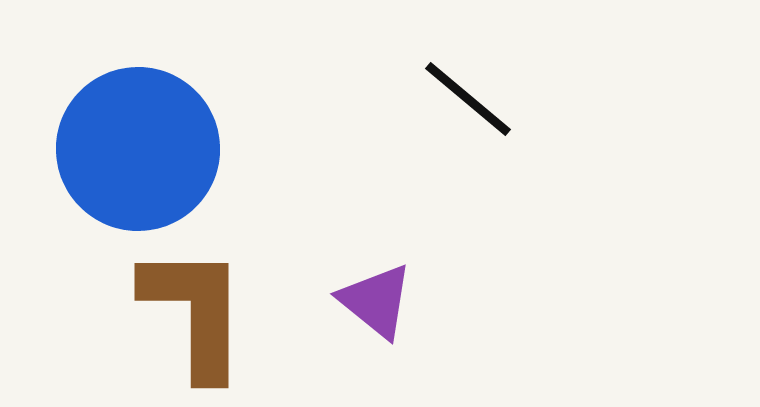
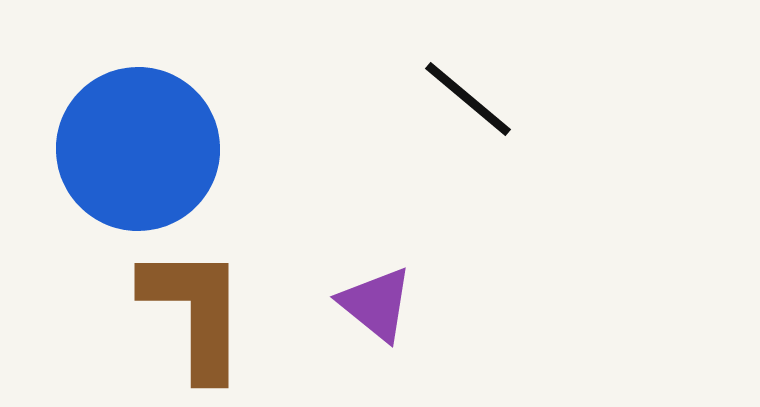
purple triangle: moved 3 px down
